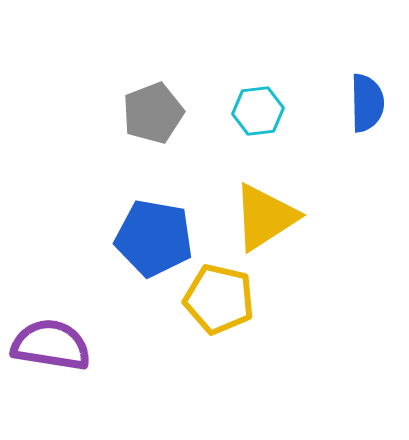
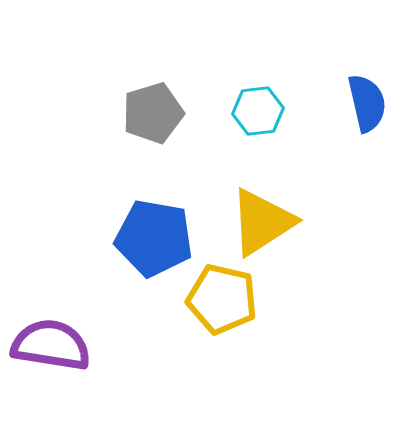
blue semicircle: rotated 12 degrees counterclockwise
gray pentagon: rotated 4 degrees clockwise
yellow triangle: moved 3 px left, 5 px down
yellow pentagon: moved 3 px right
